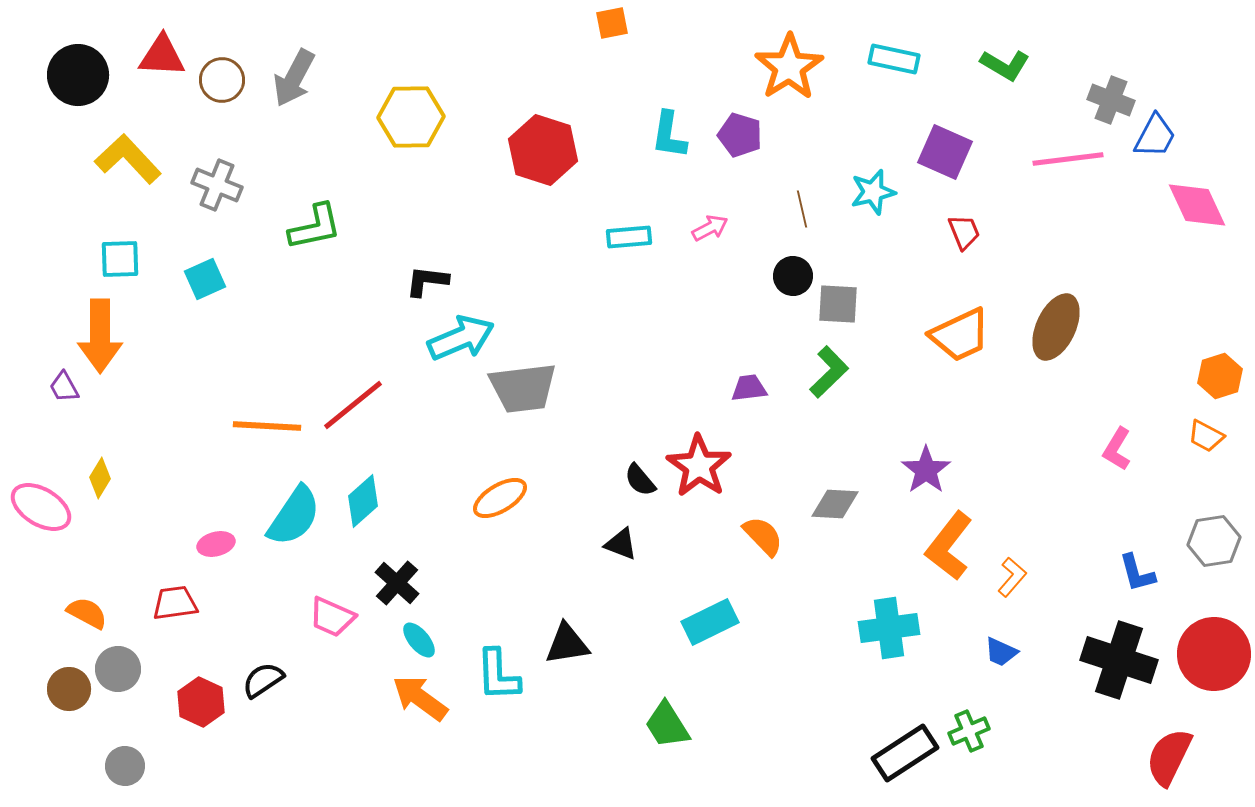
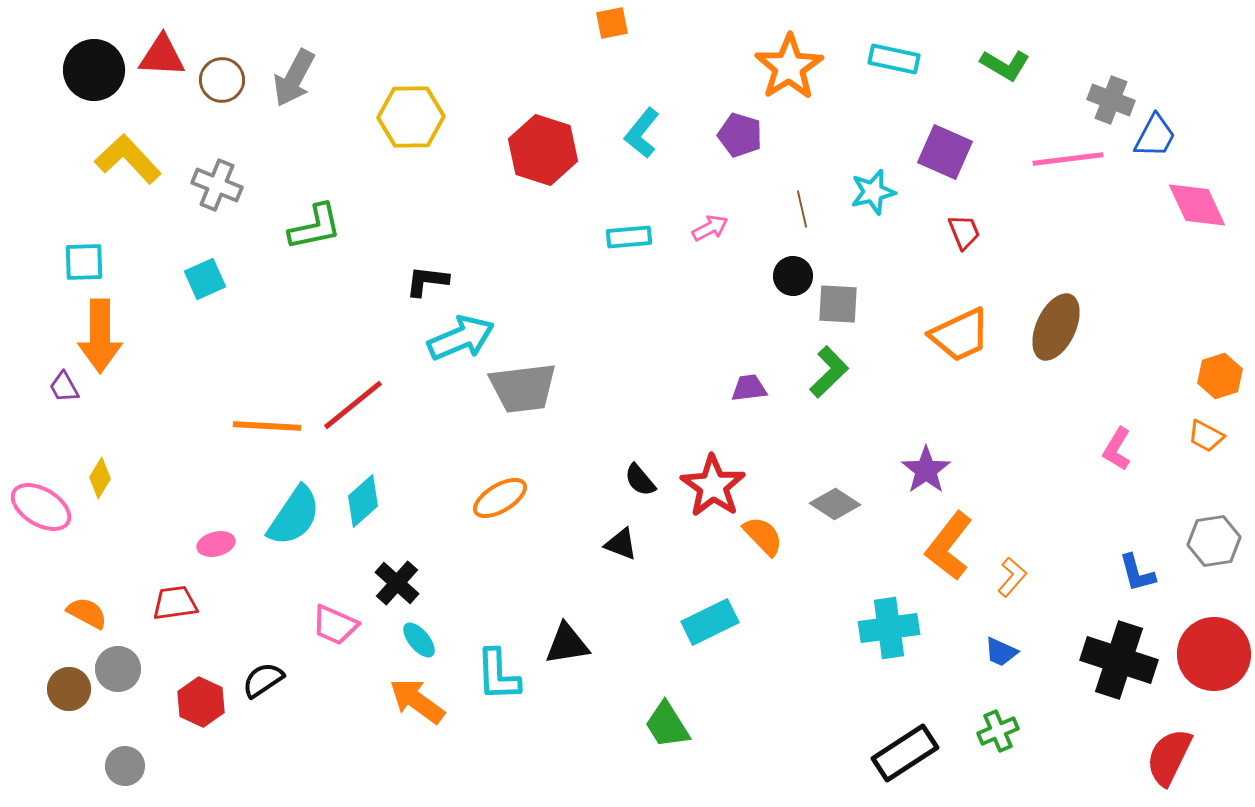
black circle at (78, 75): moved 16 px right, 5 px up
cyan L-shape at (669, 135): moved 27 px left, 2 px up; rotated 30 degrees clockwise
cyan square at (120, 259): moved 36 px left, 3 px down
red star at (699, 466): moved 14 px right, 20 px down
gray diamond at (835, 504): rotated 30 degrees clockwise
pink trapezoid at (332, 617): moved 3 px right, 8 px down
orange arrow at (420, 698): moved 3 px left, 3 px down
green cross at (969, 731): moved 29 px right
